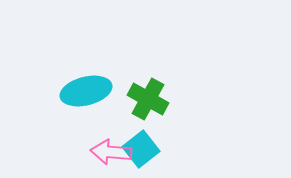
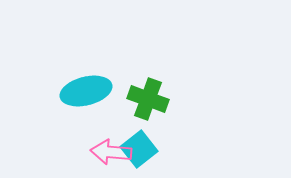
green cross: rotated 9 degrees counterclockwise
cyan square: moved 2 px left
